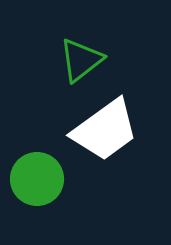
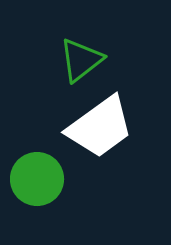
white trapezoid: moved 5 px left, 3 px up
